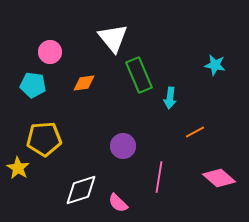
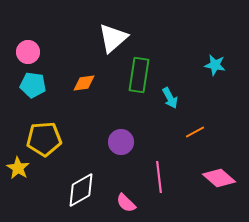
white triangle: rotated 28 degrees clockwise
pink circle: moved 22 px left
green rectangle: rotated 32 degrees clockwise
cyan arrow: rotated 35 degrees counterclockwise
purple circle: moved 2 px left, 4 px up
pink line: rotated 16 degrees counterclockwise
white diamond: rotated 12 degrees counterclockwise
pink semicircle: moved 8 px right
